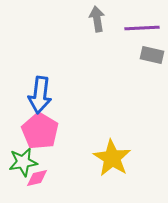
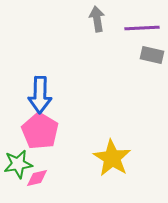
blue arrow: rotated 6 degrees counterclockwise
green star: moved 5 px left, 2 px down
